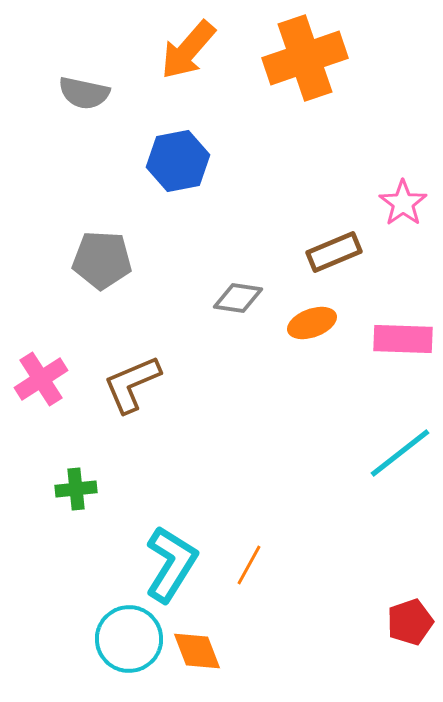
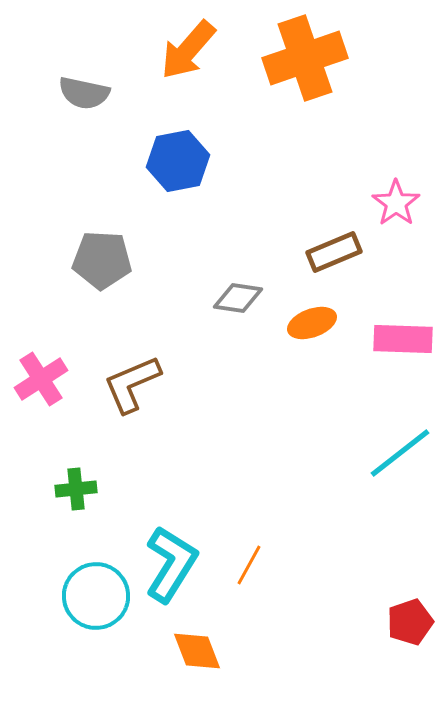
pink star: moved 7 px left
cyan circle: moved 33 px left, 43 px up
